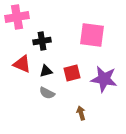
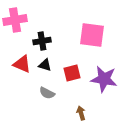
pink cross: moved 2 px left, 3 px down
black triangle: moved 1 px left, 6 px up; rotated 32 degrees clockwise
